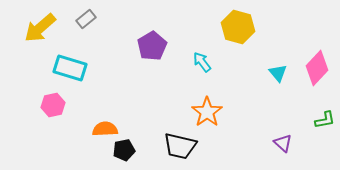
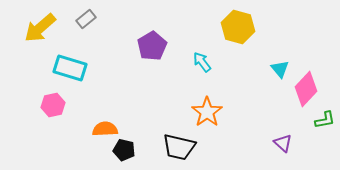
pink diamond: moved 11 px left, 21 px down
cyan triangle: moved 2 px right, 4 px up
black trapezoid: moved 1 px left, 1 px down
black pentagon: rotated 25 degrees clockwise
